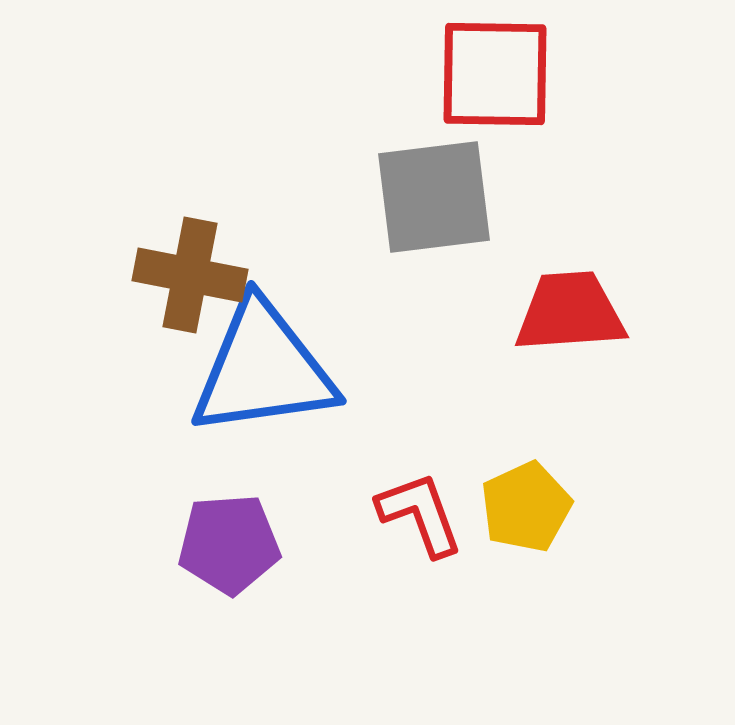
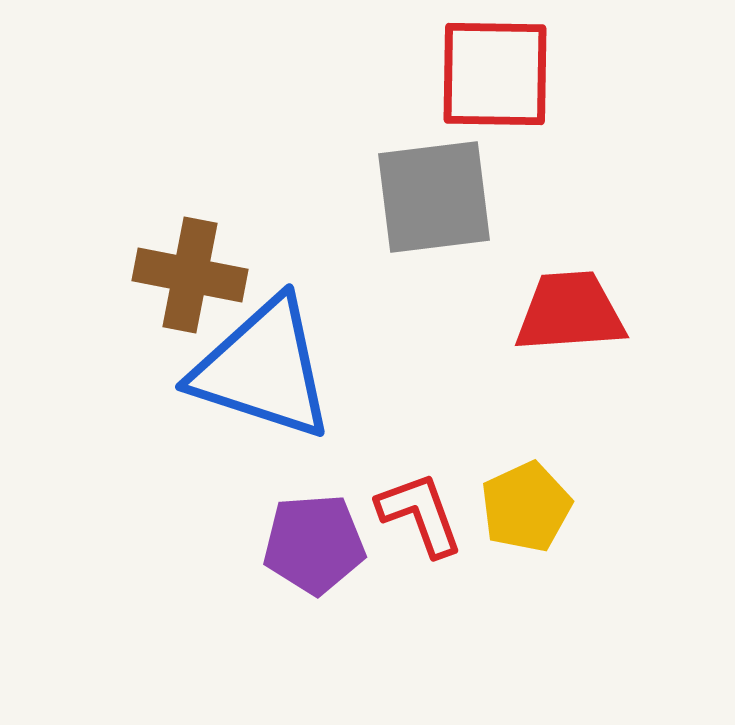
blue triangle: rotated 26 degrees clockwise
purple pentagon: moved 85 px right
